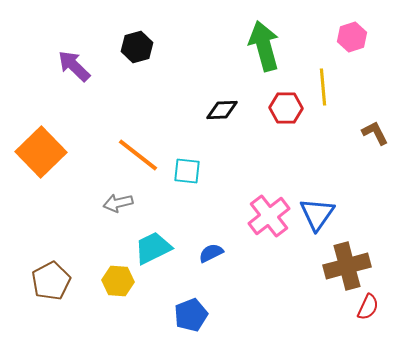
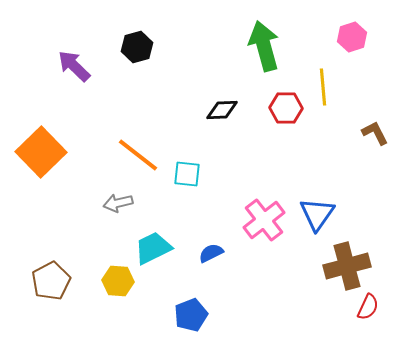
cyan square: moved 3 px down
pink cross: moved 5 px left, 4 px down
